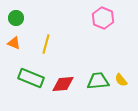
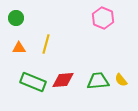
orange triangle: moved 5 px right, 5 px down; rotated 24 degrees counterclockwise
green rectangle: moved 2 px right, 4 px down
red diamond: moved 4 px up
